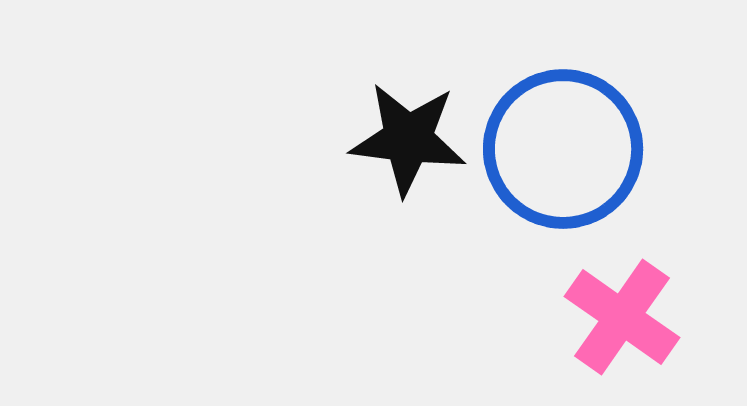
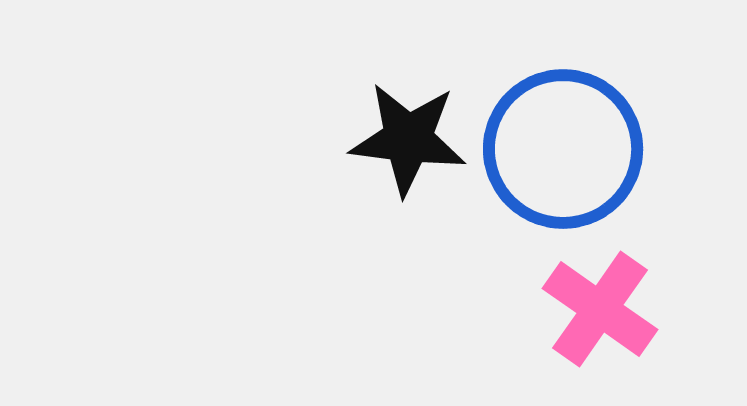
pink cross: moved 22 px left, 8 px up
